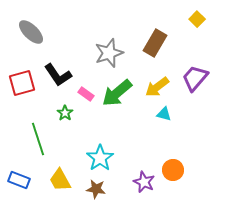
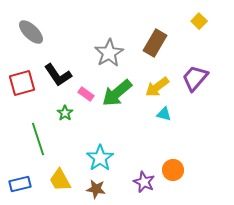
yellow square: moved 2 px right, 2 px down
gray star: rotated 12 degrees counterclockwise
blue rectangle: moved 1 px right, 4 px down; rotated 35 degrees counterclockwise
